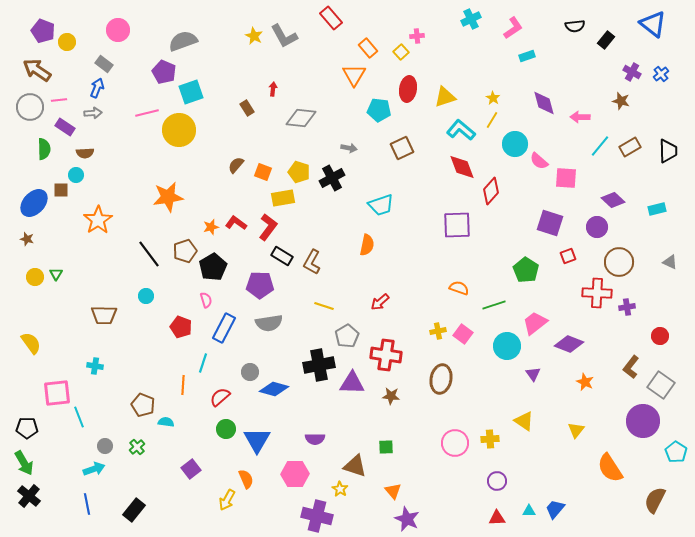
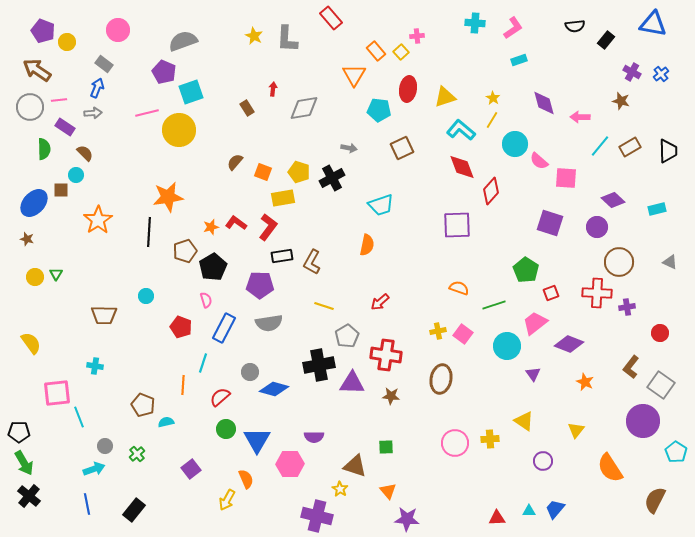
cyan cross at (471, 19): moved 4 px right, 4 px down; rotated 30 degrees clockwise
blue triangle at (653, 24): rotated 28 degrees counterclockwise
gray L-shape at (284, 36): moved 3 px right, 3 px down; rotated 32 degrees clockwise
orange rectangle at (368, 48): moved 8 px right, 3 px down
cyan rectangle at (527, 56): moved 8 px left, 4 px down
gray diamond at (301, 118): moved 3 px right, 10 px up; rotated 16 degrees counterclockwise
brown semicircle at (85, 153): rotated 132 degrees counterclockwise
brown semicircle at (236, 165): moved 1 px left, 3 px up
black line at (149, 254): moved 22 px up; rotated 40 degrees clockwise
black rectangle at (282, 256): rotated 40 degrees counterclockwise
red square at (568, 256): moved 17 px left, 37 px down
red circle at (660, 336): moved 3 px up
cyan semicircle at (166, 422): rotated 21 degrees counterclockwise
black pentagon at (27, 428): moved 8 px left, 4 px down
purple semicircle at (315, 439): moved 1 px left, 2 px up
green cross at (137, 447): moved 7 px down
pink hexagon at (295, 474): moved 5 px left, 10 px up
purple circle at (497, 481): moved 46 px right, 20 px up
orange triangle at (393, 491): moved 5 px left
purple star at (407, 519): rotated 20 degrees counterclockwise
